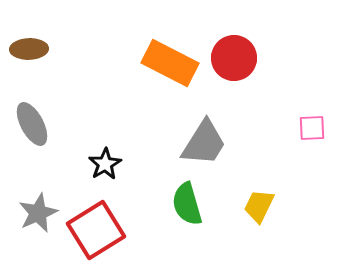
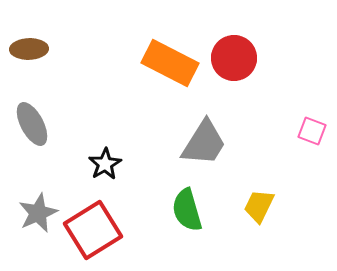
pink square: moved 3 px down; rotated 24 degrees clockwise
green semicircle: moved 6 px down
red square: moved 3 px left
